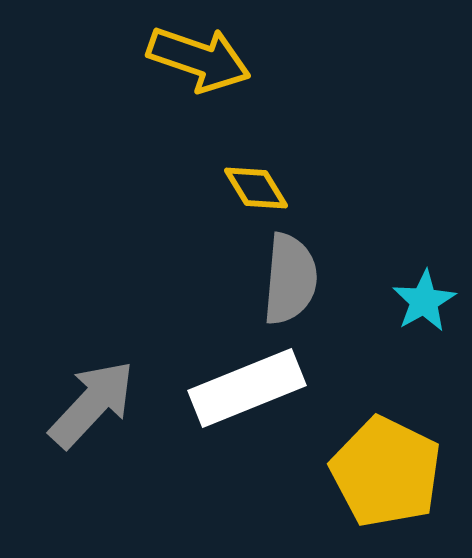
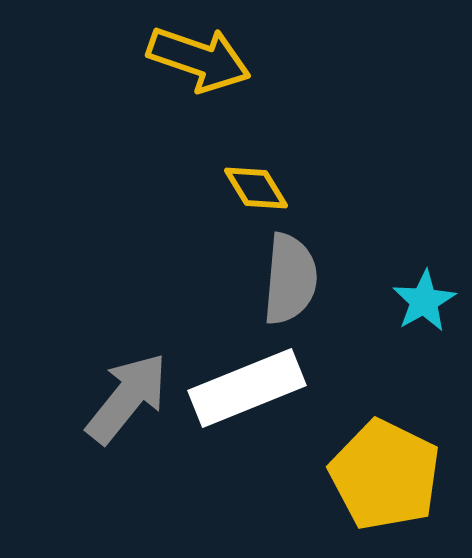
gray arrow: moved 35 px right, 6 px up; rotated 4 degrees counterclockwise
yellow pentagon: moved 1 px left, 3 px down
